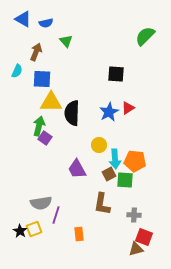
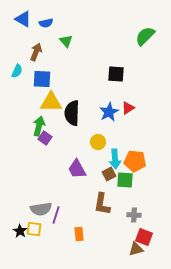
yellow circle: moved 1 px left, 3 px up
gray semicircle: moved 6 px down
yellow square: rotated 28 degrees clockwise
